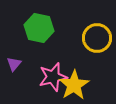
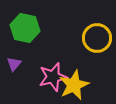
green hexagon: moved 14 px left
yellow star: rotated 8 degrees clockwise
